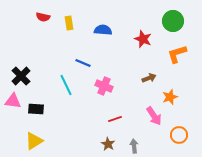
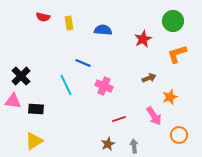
red star: rotated 24 degrees clockwise
red line: moved 4 px right
brown star: rotated 16 degrees clockwise
